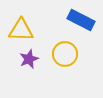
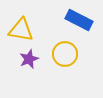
blue rectangle: moved 2 px left
yellow triangle: rotated 8 degrees clockwise
